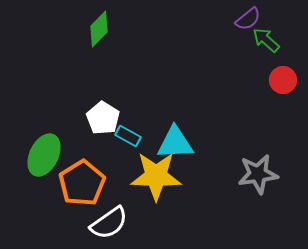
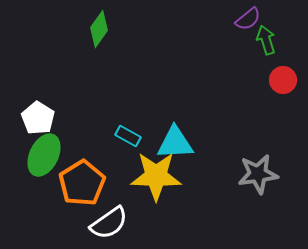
green diamond: rotated 9 degrees counterclockwise
green arrow: rotated 32 degrees clockwise
white pentagon: moved 65 px left
